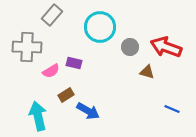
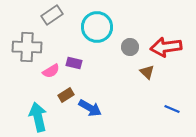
gray rectangle: rotated 15 degrees clockwise
cyan circle: moved 3 px left
red arrow: rotated 28 degrees counterclockwise
brown triangle: rotated 28 degrees clockwise
blue arrow: moved 2 px right, 3 px up
cyan arrow: moved 1 px down
